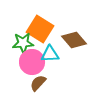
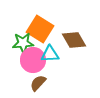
brown diamond: rotated 10 degrees clockwise
pink circle: moved 1 px right, 2 px up
